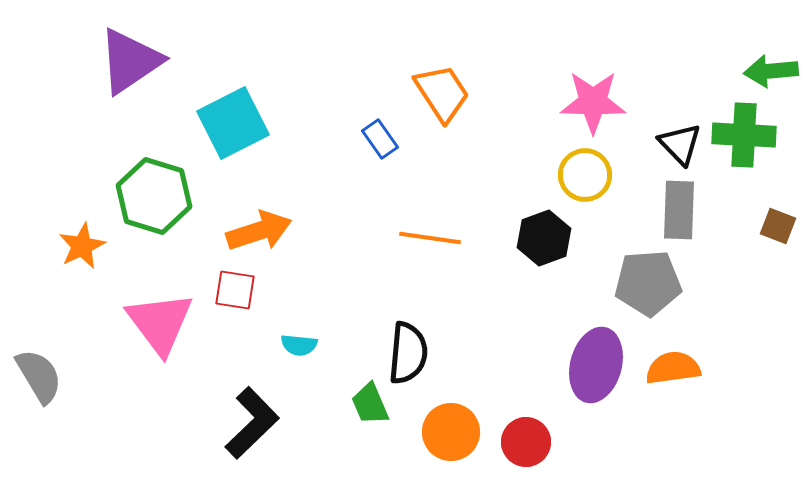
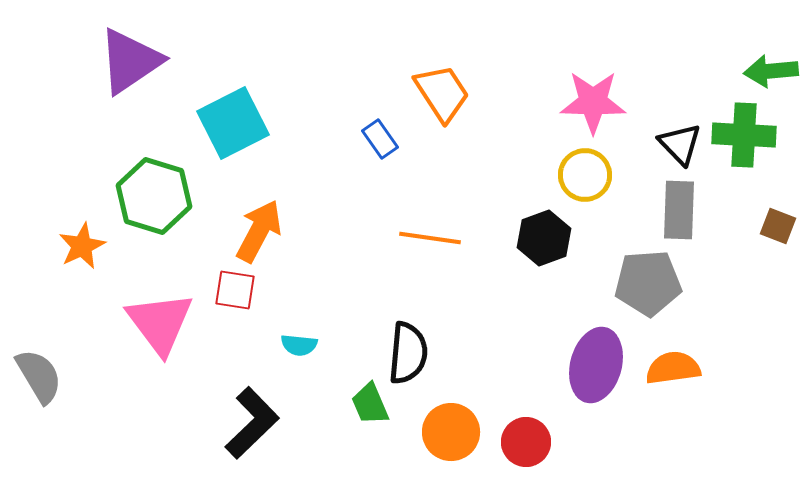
orange arrow: rotated 44 degrees counterclockwise
